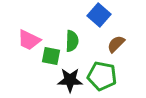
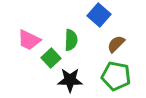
green semicircle: moved 1 px left, 1 px up
green square: moved 2 px down; rotated 36 degrees clockwise
green pentagon: moved 14 px right
